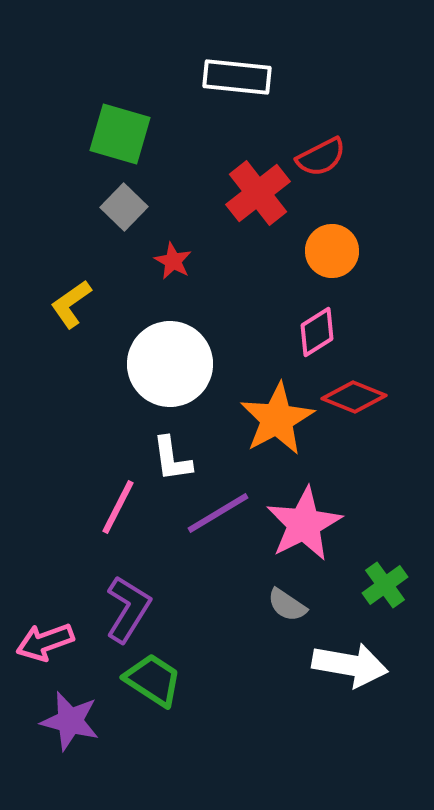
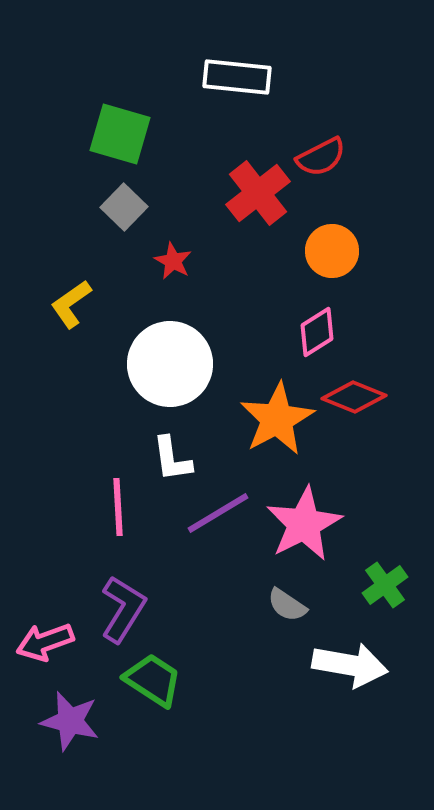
pink line: rotated 30 degrees counterclockwise
purple L-shape: moved 5 px left
